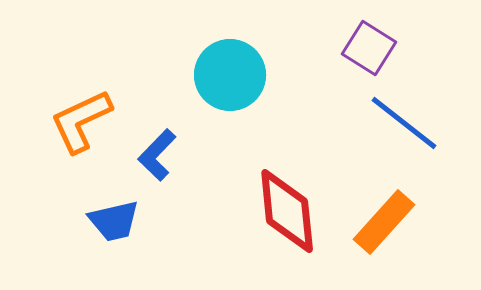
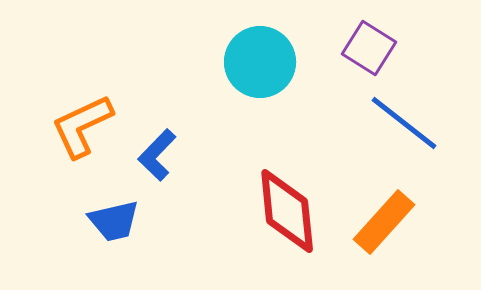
cyan circle: moved 30 px right, 13 px up
orange L-shape: moved 1 px right, 5 px down
